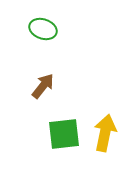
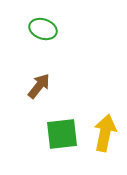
brown arrow: moved 4 px left
green square: moved 2 px left
